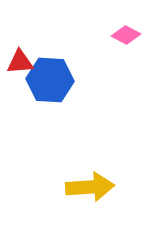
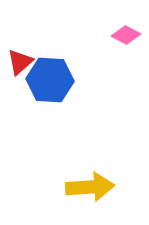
red triangle: rotated 36 degrees counterclockwise
